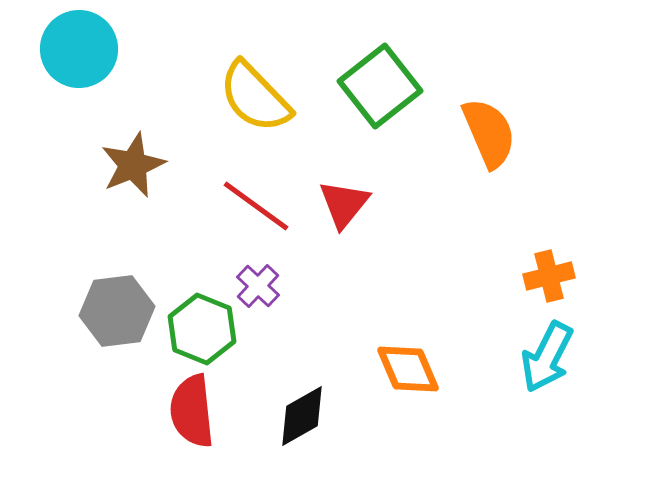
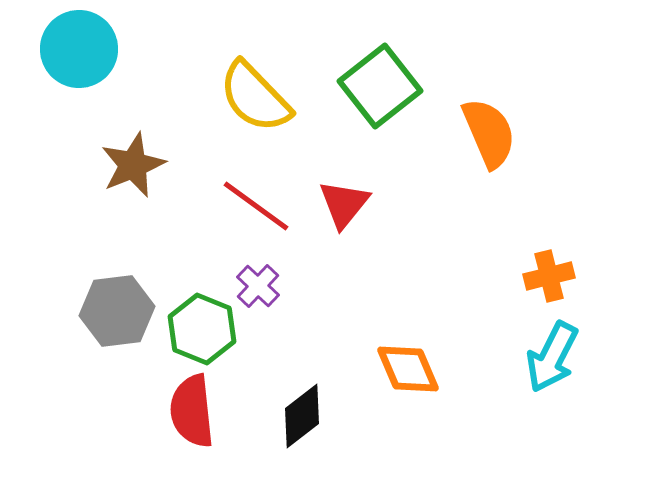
cyan arrow: moved 5 px right
black diamond: rotated 8 degrees counterclockwise
